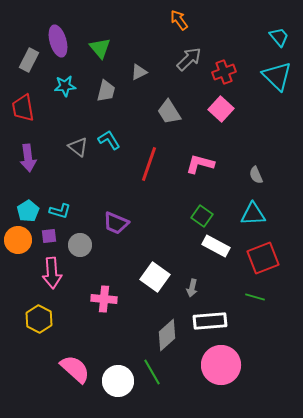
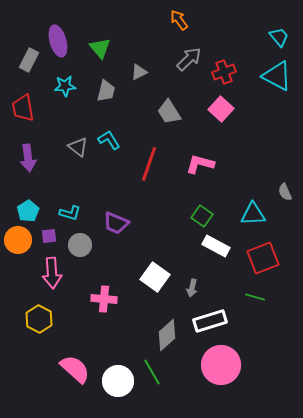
cyan triangle at (277, 76): rotated 16 degrees counterclockwise
gray semicircle at (256, 175): moved 29 px right, 17 px down
cyan L-shape at (60, 211): moved 10 px right, 2 px down
white rectangle at (210, 321): rotated 12 degrees counterclockwise
